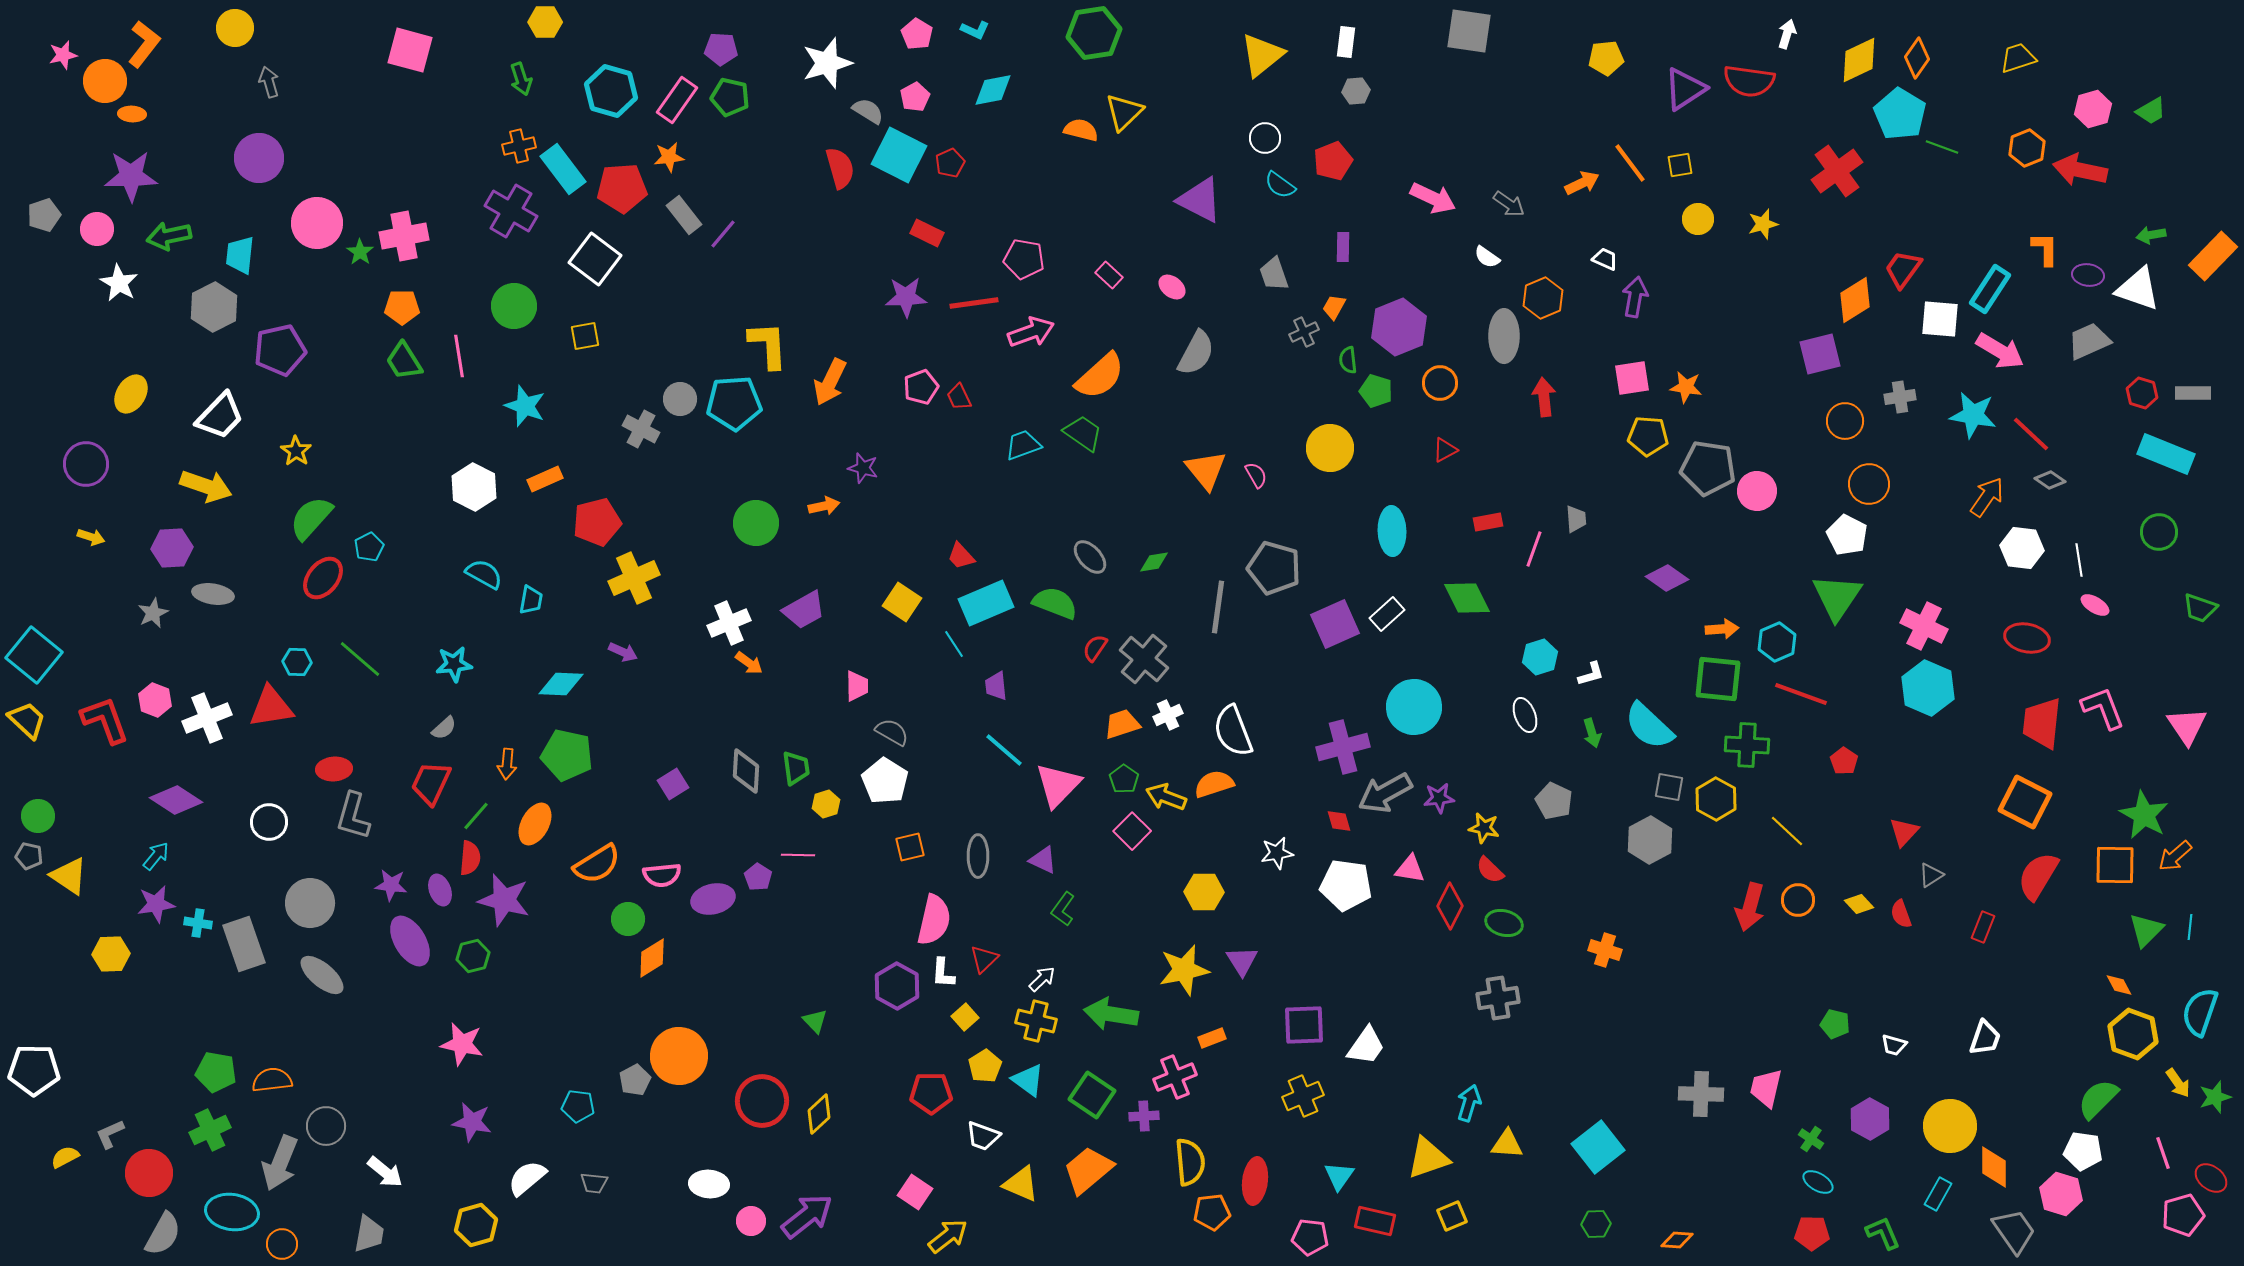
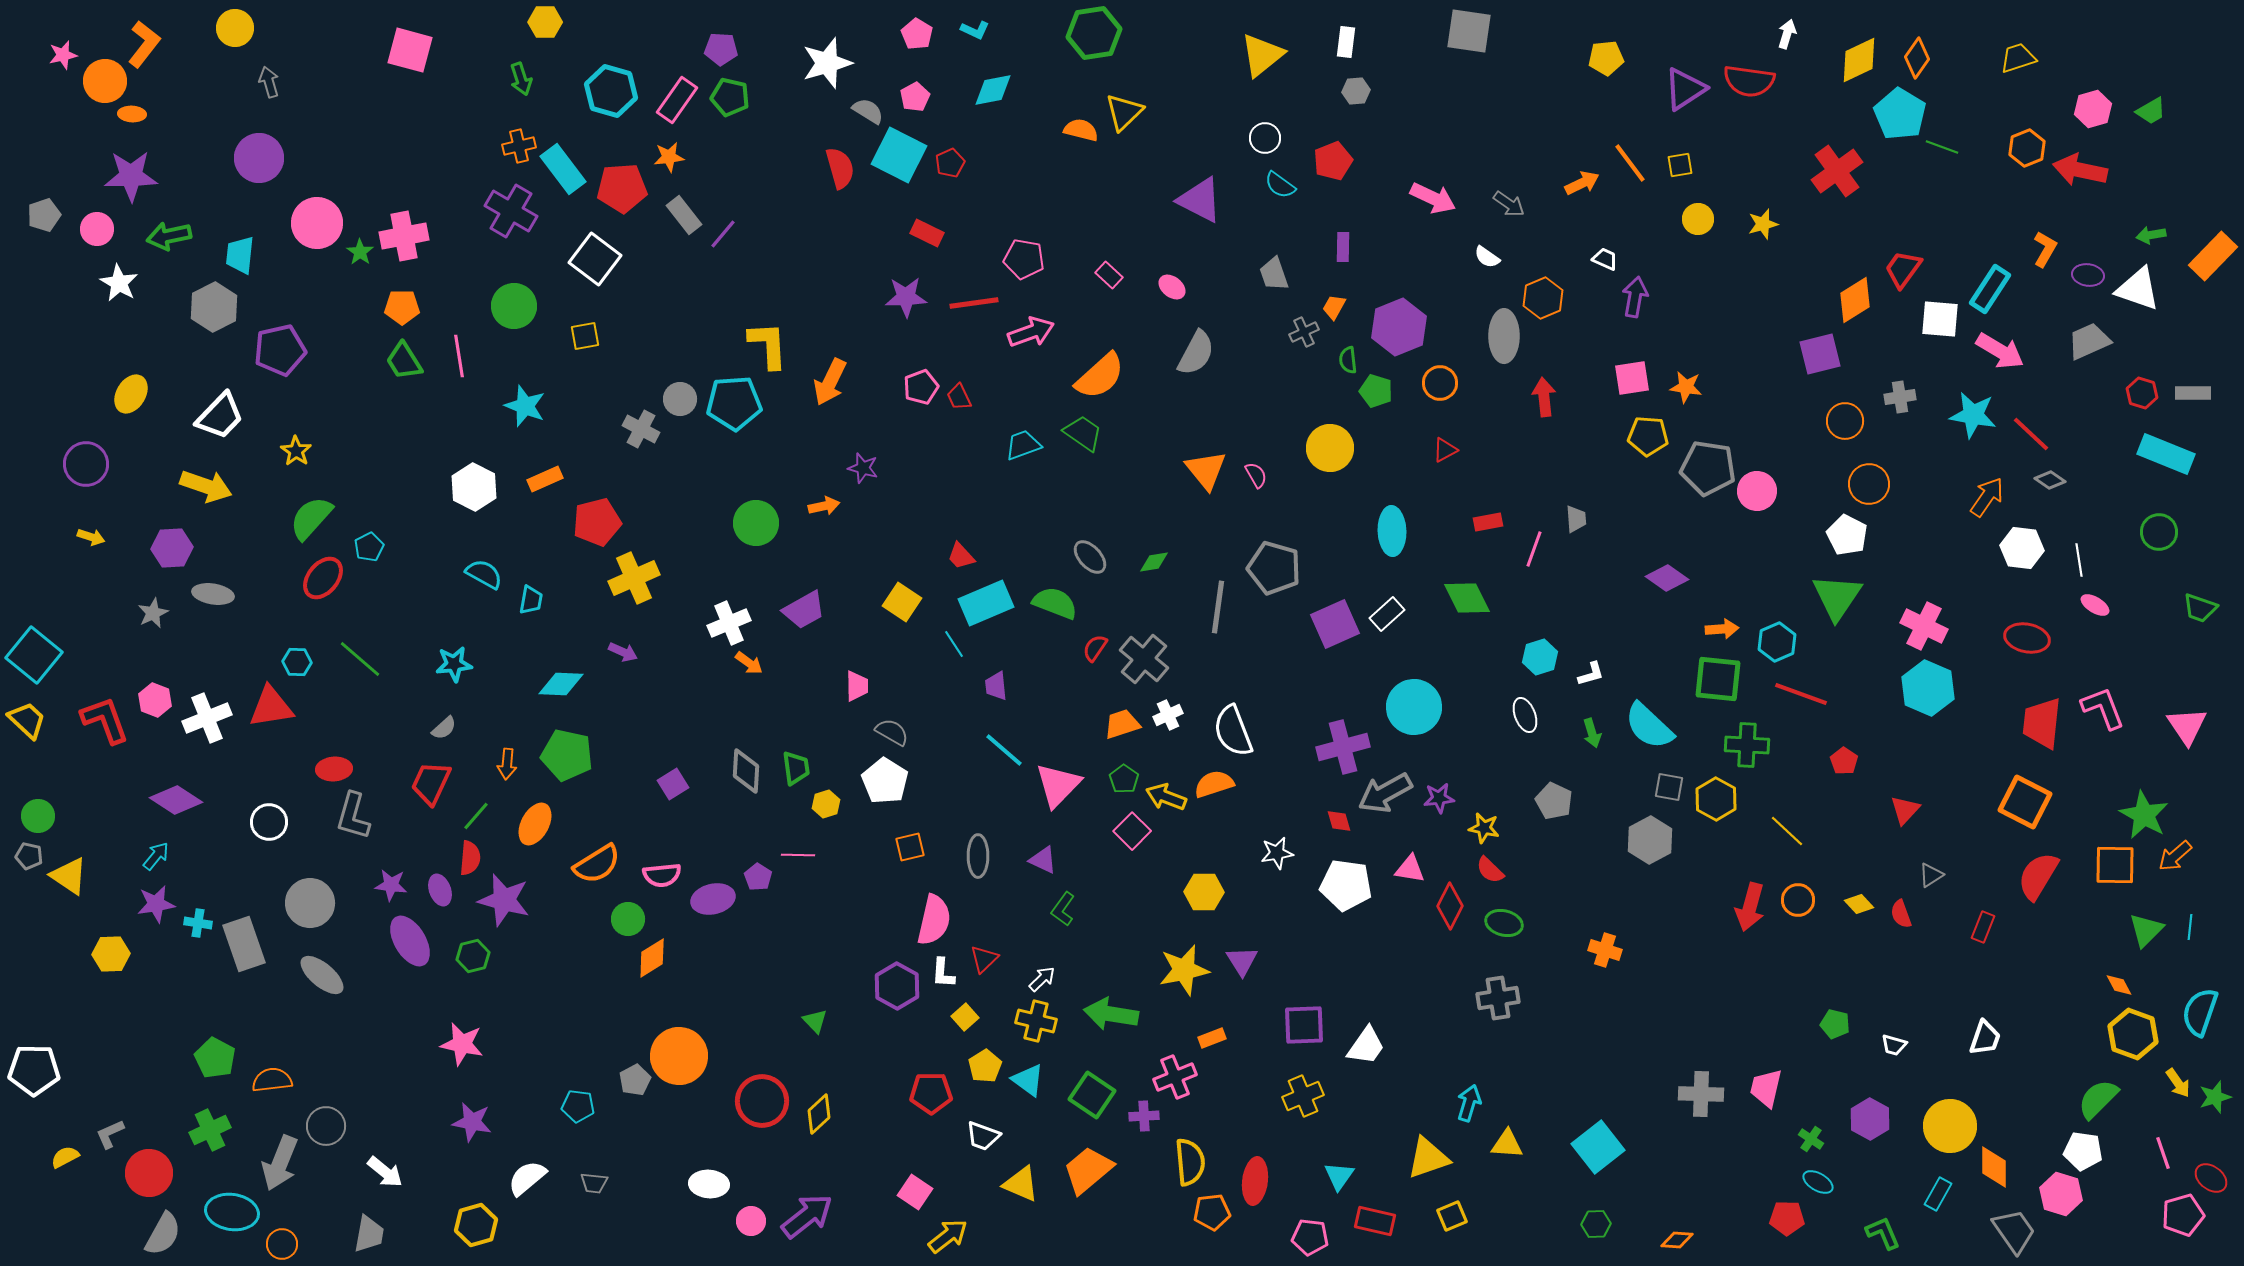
orange L-shape at (2045, 249): rotated 30 degrees clockwise
red triangle at (1904, 832): moved 1 px right, 22 px up
green pentagon at (216, 1072): moved 1 px left, 14 px up; rotated 18 degrees clockwise
red pentagon at (1812, 1233): moved 25 px left, 15 px up
